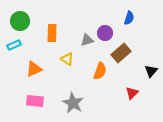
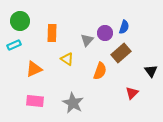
blue semicircle: moved 5 px left, 9 px down
gray triangle: rotated 32 degrees counterclockwise
black triangle: rotated 16 degrees counterclockwise
